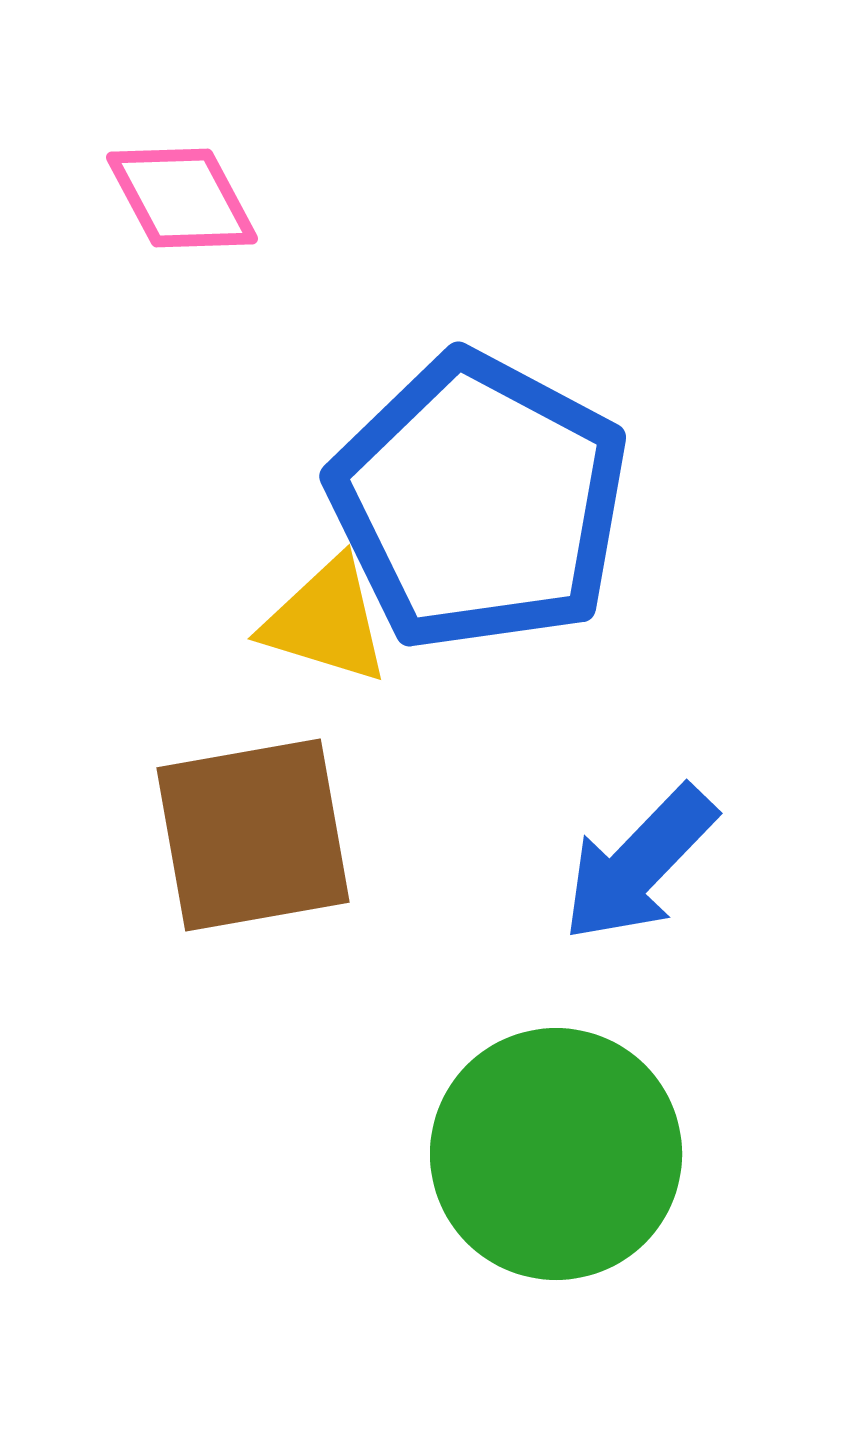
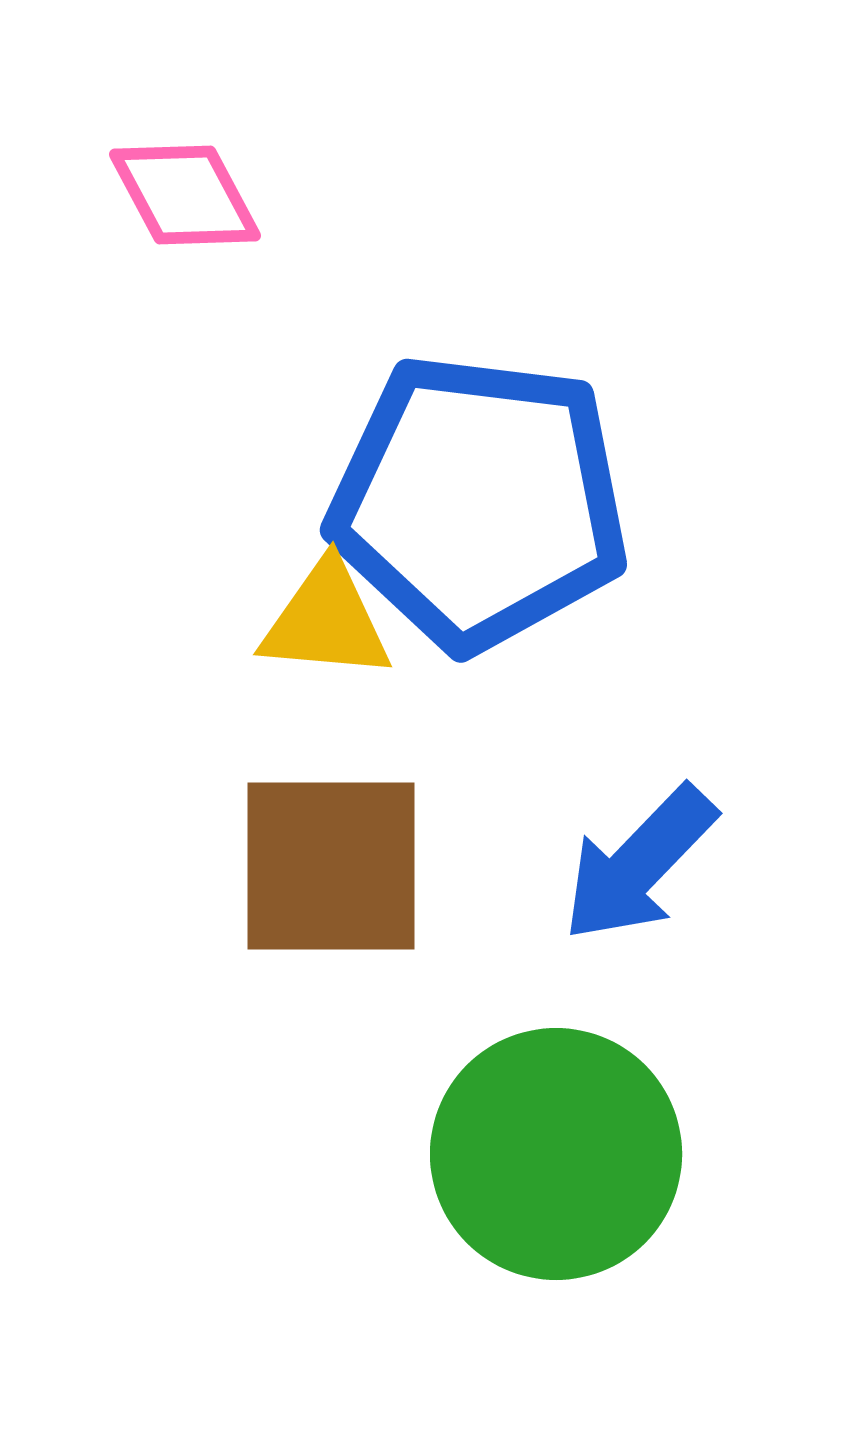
pink diamond: moved 3 px right, 3 px up
blue pentagon: rotated 21 degrees counterclockwise
yellow triangle: rotated 12 degrees counterclockwise
brown square: moved 78 px right, 31 px down; rotated 10 degrees clockwise
